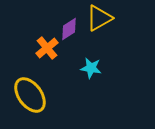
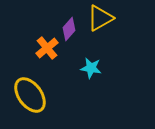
yellow triangle: moved 1 px right
purple diamond: rotated 15 degrees counterclockwise
